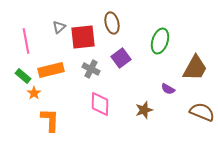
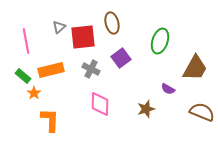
brown star: moved 2 px right, 1 px up
